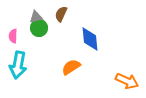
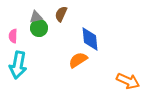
orange semicircle: moved 7 px right, 7 px up
orange arrow: moved 1 px right
